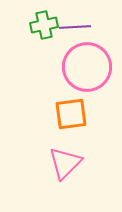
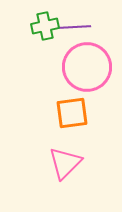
green cross: moved 1 px right, 1 px down
orange square: moved 1 px right, 1 px up
